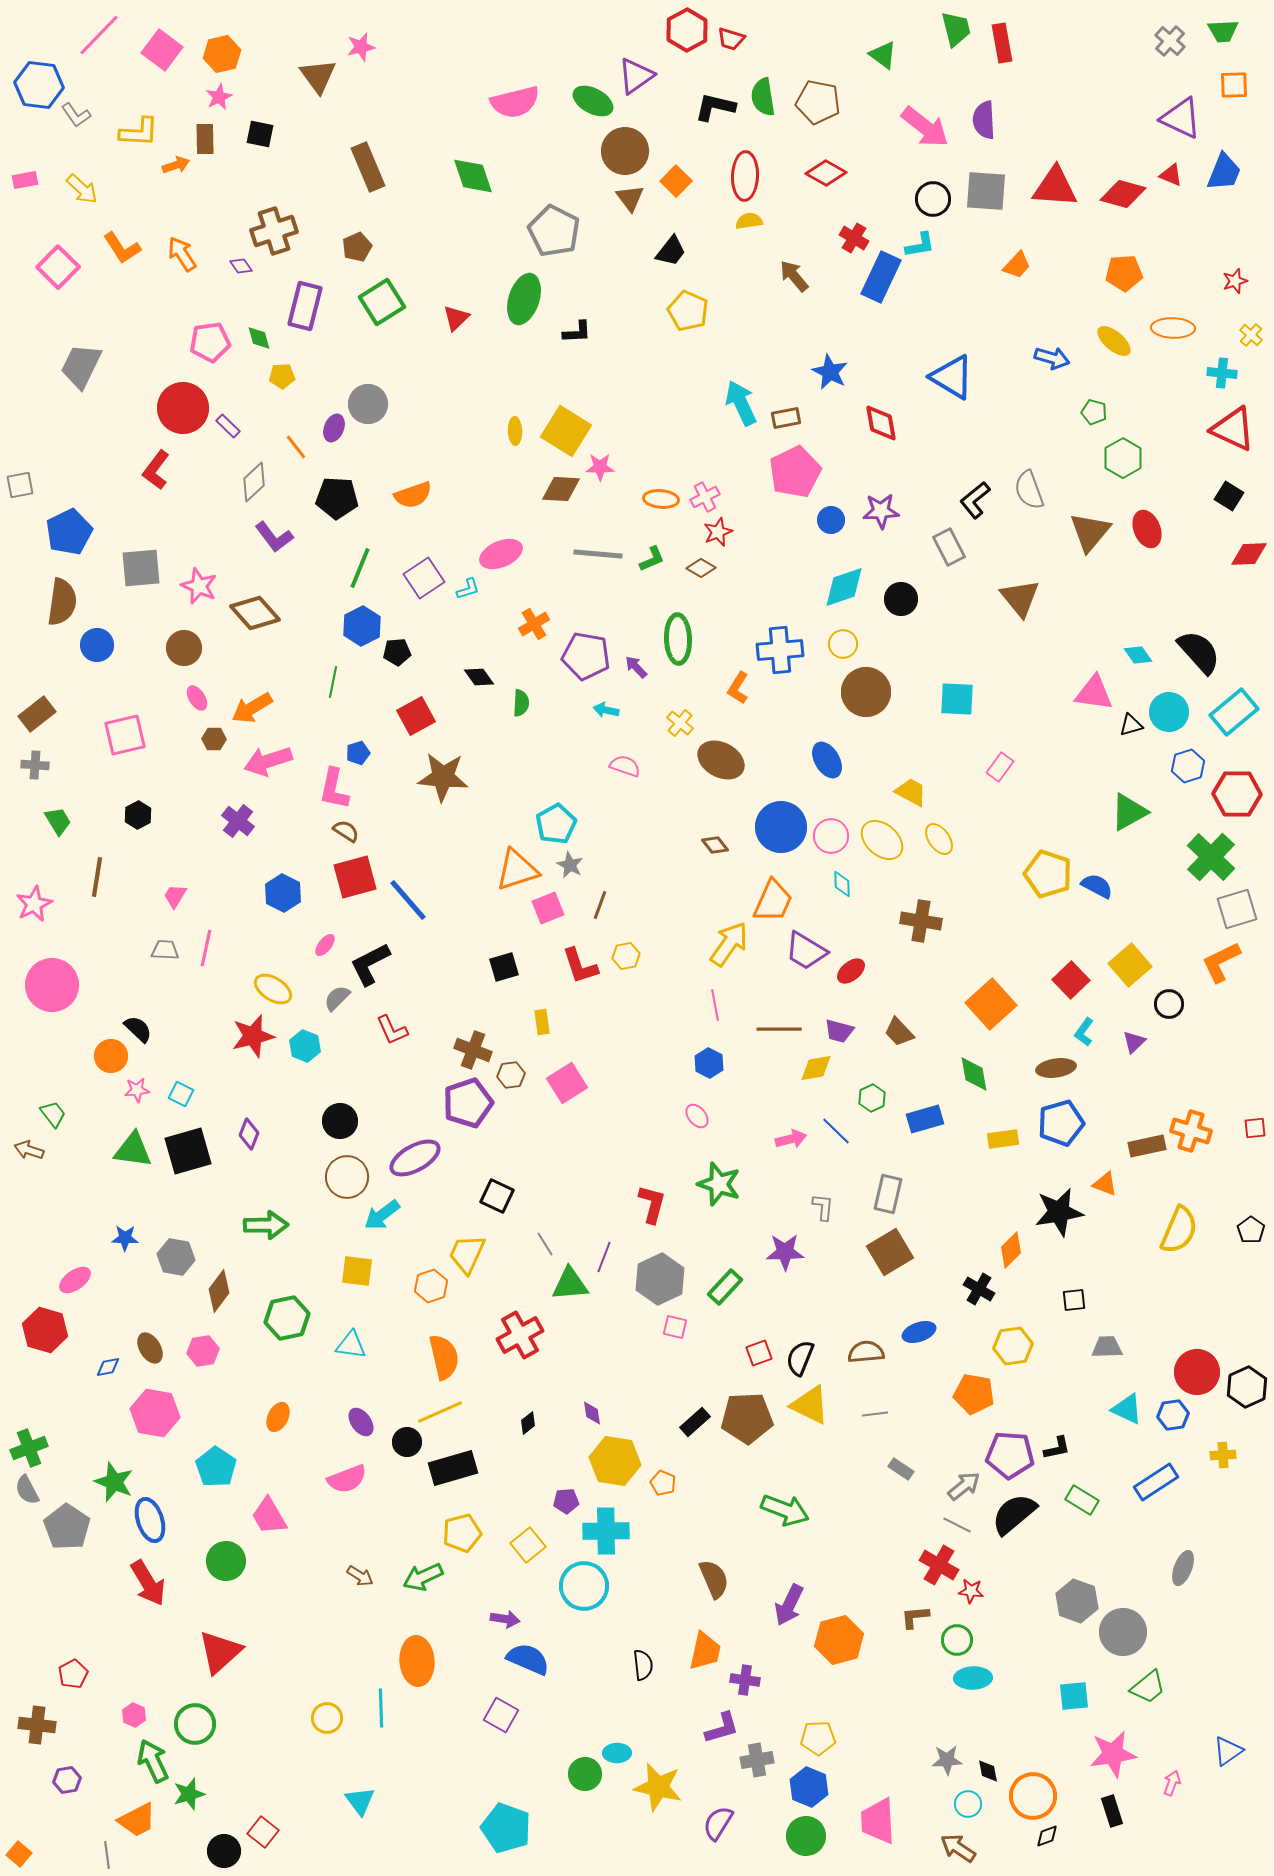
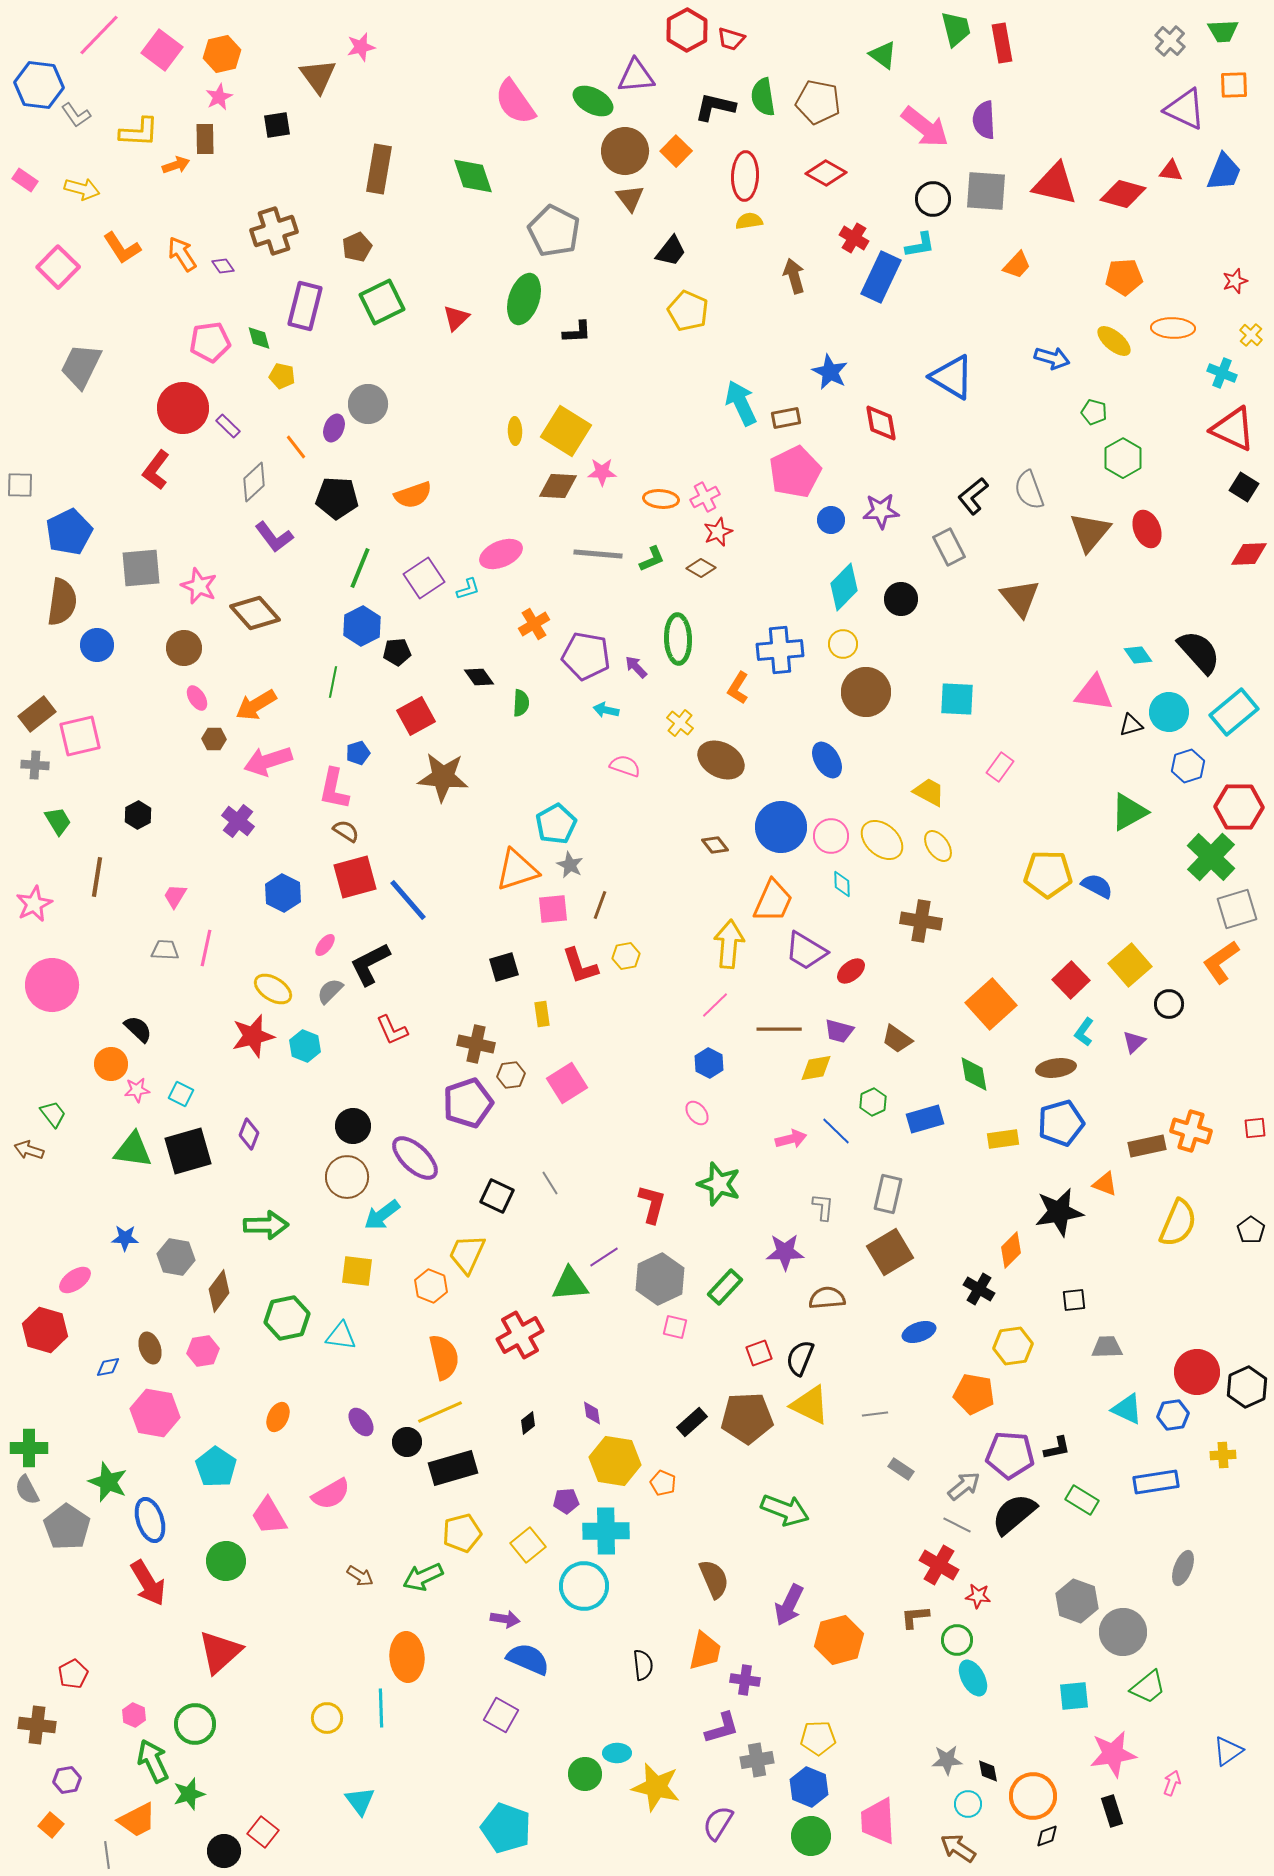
purple triangle at (636, 76): rotated 30 degrees clockwise
pink semicircle at (515, 102): rotated 69 degrees clockwise
purple triangle at (1181, 118): moved 4 px right, 9 px up
black square at (260, 134): moved 17 px right, 9 px up; rotated 20 degrees counterclockwise
brown rectangle at (368, 167): moved 11 px right, 2 px down; rotated 33 degrees clockwise
red triangle at (1171, 175): moved 4 px up; rotated 15 degrees counterclockwise
pink rectangle at (25, 180): rotated 45 degrees clockwise
orange square at (676, 181): moved 30 px up
red triangle at (1055, 187): moved 3 px up; rotated 9 degrees clockwise
yellow arrow at (82, 189): rotated 28 degrees counterclockwise
purple diamond at (241, 266): moved 18 px left
orange pentagon at (1124, 273): moved 4 px down
brown arrow at (794, 276): rotated 24 degrees clockwise
green square at (382, 302): rotated 6 degrees clockwise
cyan cross at (1222, 373): rotated 16 degrees clockwise
yellow pentagon at (282, 376): rotated 15 degrees clockwise
pink star at (600, 467): moved 2 px right, 5 px down
gray square at (20, 485): rotated 12 degrees clockwise
brown diamond at (561, 489): moved 3 px left, 3 px up
black square at (1229, 496): moved 15 px right, 9 px up
black L-shape at (975, 500): moved 2 px left, 4 px up
cyan diamond at (844, 587): rotated 27 degrees counterclockwise
orange arrow at (252, 708): moved 4 px right, 3 px up
pink square at (125, 735): moved 45 px left, 1 px down
yellow trapezoid at (911, 792): moved 18 px right
red hexagon at (1237, 794): moved 2 px right, 13 px down
yellow ellipse at (939, 839): moved 1 px left, 7 px down
yellow pentagon at (1048, 874): rotated 18 degrees counterclockwise
pink square at (548, 908): moved 5 px right, 1 px down; rotated 16 degrees clockwise
yellow arrow at (729, 944): rotated 30 degrees counterclockwise
orange L-shape at (1221, 962): rotated 9 degrees counterclockwise
gray semicircle at (337, 998): moved 7 px left, 7 px up
pink line at (715, 1005): rotated 56 degrees clockwise
yellow rectangle at (542, 1022): moved 8 px up
brown trapezoid at (899, 1032): moved 2 px left, 7 px down; rotated 12 degrees counterclockwise
brown cross at (473, 1050): moved 3 px right, 6 px up; rotated 9 degrees counterclockwise
orange circle at (111, 1056): moved 8 px down
green hexagon at (872, 1098): moved 1 px right, 4 px down
pink ellipse at (697, 1116): moved 3 px up
black circle at (340, 1121): moved 13 px right, 5 px down
purple ellipse at (415, 1158): rotated 72 degrees clockwise
yellow semicircle at (1179, 1230): moved 1 px left, 7 px up
gray line at (545, 1244): moved 5 px right, 61 px up
purple line at (604, 1257): rotated 36 degrees clockwise
orange hexagon at (431, 1286): rotated 20 degrees counterclockwise
cyan triangle at (351, 1345): moved 10 px left, 9 px up
brown ellipse at (150, 1348): rotated 12 degrees clockwise
brown semicircle at (866, 1352): moved 39 px left, 54 px up
black rectangle at (695, 1422): moved 3 px left
green cross at (29, 1448): rotated 21 degrees clockwise
pink semicircle at (347, 1479): moved 16 px left, 15 px down; rotated 9 degrees counterclockwise
green star at (114, 1482): moved 6 px left
blue rectangle at (1156, 1482): rotated 24 degrees clockwise
red star at (971, 1591): moved 7 px right, 5 px down
orange ellipse at (417, 1661): moved 10 px left, 4 px up
cyan ellipse at (973, 1678): rotated 63 degrees clockwise
yellow star at (658, 1787): moved 2 px left
green circle at (806, 1836): moved 5 px right
orange square at (19, 1854): moved 32 px right, 29 px up
